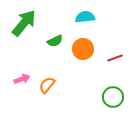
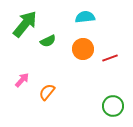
green arrow: moved 1 px right, 1 px down
green semicircle: moved 7 px left
red line: moved 5 px left
pink arrow: moved 1 px down; rotated 28 degrees counterclockwise
orange semicircle: moved 7 px down
green circle: moved 9 px down
